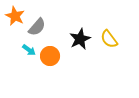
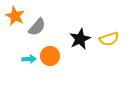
yellow semicircle: rotated 72 degrees counterclockwise
cyan arrow: moved 9 px down; rotated 40 degrees counterclockwise
